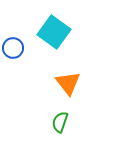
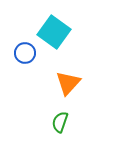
blue circle: moved 12 px right, 5 px down
orange triangle: rotated 20 degrees clockwise
